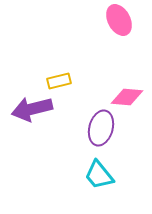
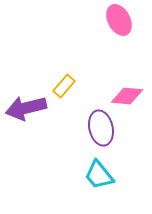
yellow rectangle: moved 5 px right, 5 px down; rotated 35 degrees counterclockwise
pink diamond: moved 1 px up
purple arrow: moved 6 px left, 1 px up
purple ellipse: rotated 28 degrees counterclockwise
